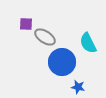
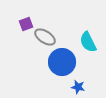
purple square: rotated 24 degrees counterclockwise
cyan semicircle: moved 1 px up
